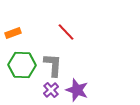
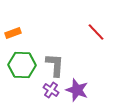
red line: moved 30 px right
gray L-shape: moved 2 px right
purple cross: rotated 14 degrees counterclockwise
